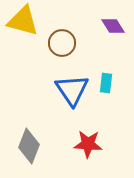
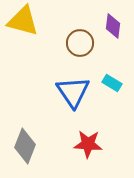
purple diamond: rotated 40 degrees clockwise
brown circle: moved 18 px right
cyan rectangle: moved 6 px right; rotated 66 degrees counterclockwise
blue triangle: moved 1 px right, 2 px down
gray diamond: moved 4 px left
